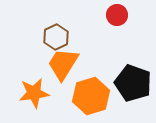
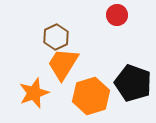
orange star: rotated 12 degrees counterclockwise
